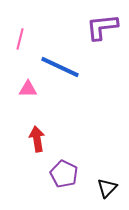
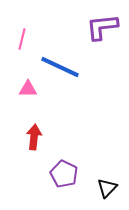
pink line: moved 2 px right
red arrow: moved 3 px left, 2 px up; rotated 15 degrees clockwise
